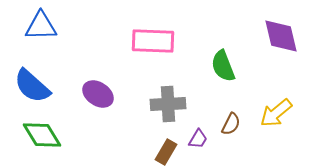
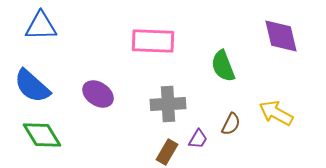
yellow arrow: rotated 68 degrees clockwise
brown rectangle: moved 1 px right
